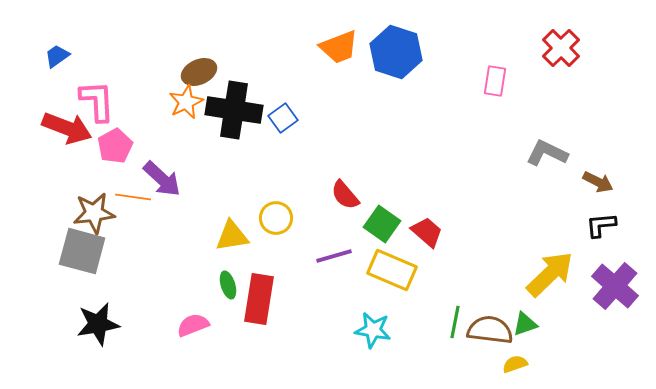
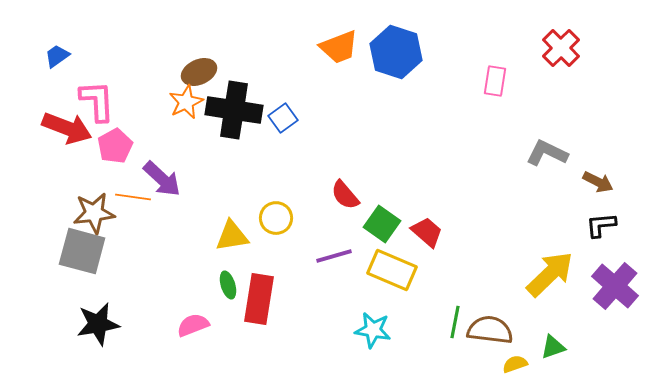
green triangle: moved 28 px right, 23 px down
